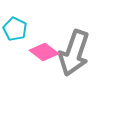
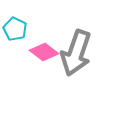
gray arrow: moved 2 px right
